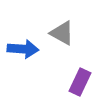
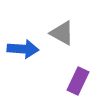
purple rectangle: moved 2 px left, 1 px up
